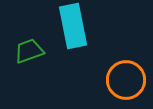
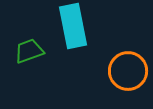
orange circle: moved 2 px right, 9 px up
